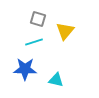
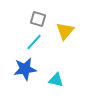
cyan line: rotated 30 degrees counterclockwise
blue star: rotated 10 degrees counterclockwise
